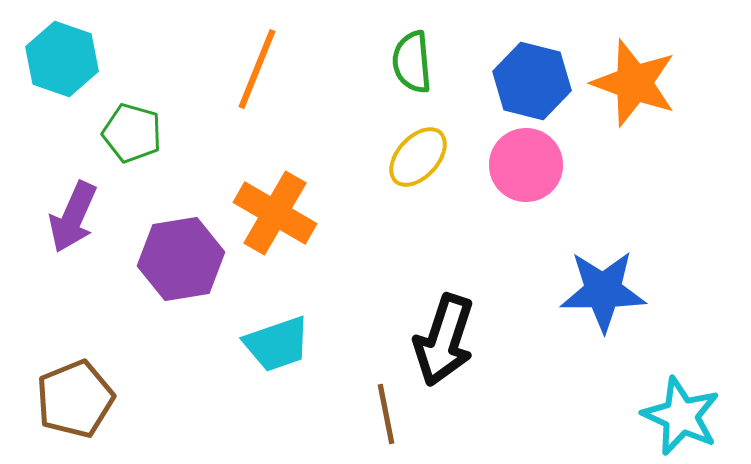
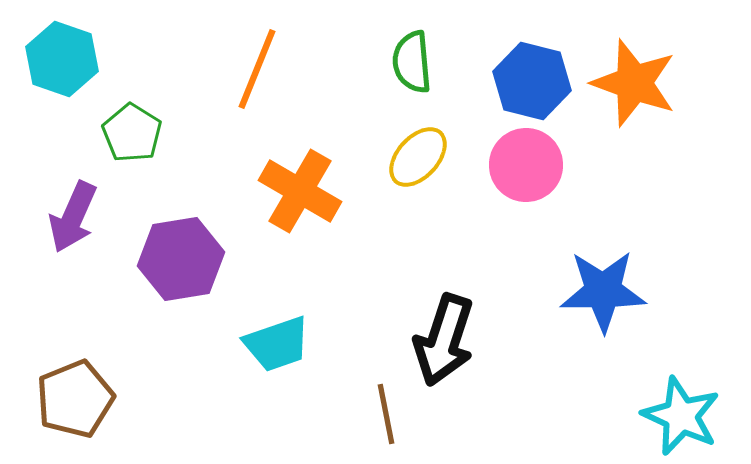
green pentagon: rotated 16 degrees clockwise
orange cross: moved 25 px right, 22 px up
